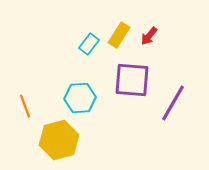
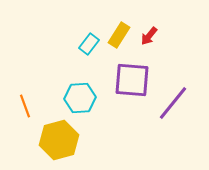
purple line: rotated 9 degrees clockwise
